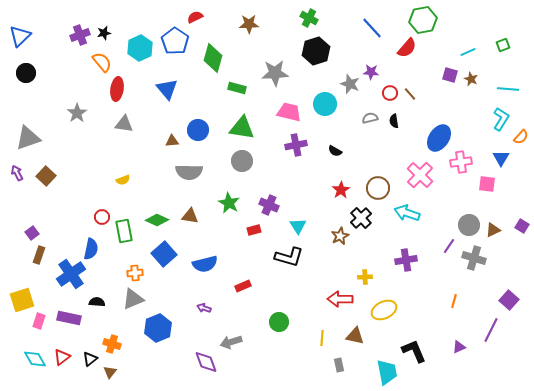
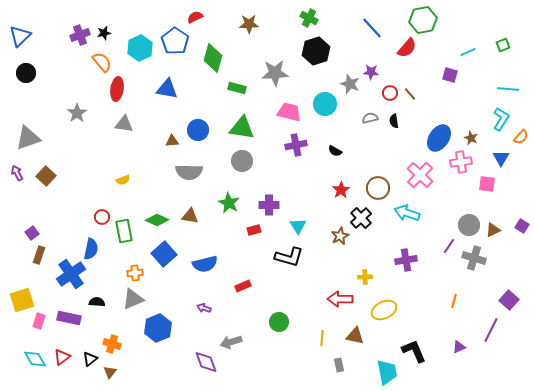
brown star at (471, 79): moved 59 px down
blue triangle at (167, 89): rotated 40 degrees counterclockwise
purple cross at (269, 205): rotated 24 degrees counterclockwise
